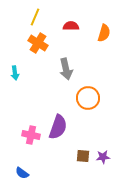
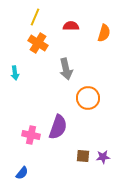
blue semicircle: rotated 88 degrees counterclockwise
